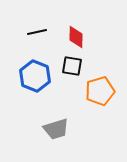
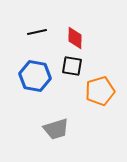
red diamond: moved 1 px left, 1 px down
blue hexagon: rotated 12 degrees counterclockwise
